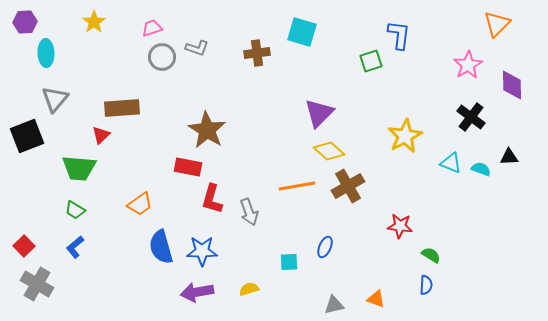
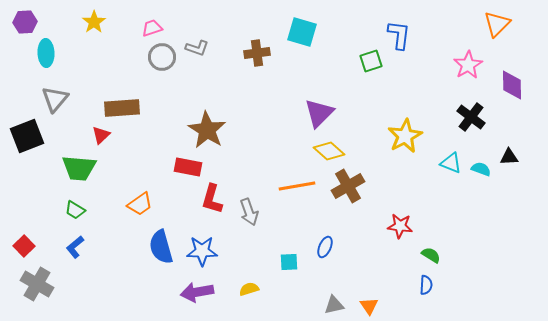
orange triangle at (376, 299): moved 7 px left, 7 px down; rotated 36 degrees clockwise
